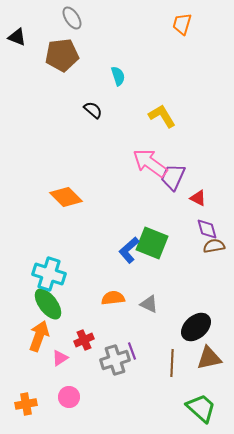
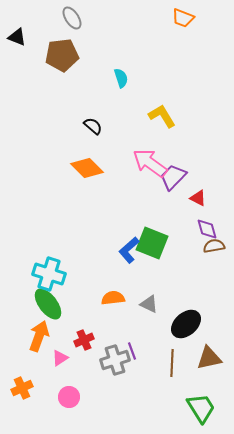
orange trapezoid: moved 1 px right, 6 px up; rotated 85 degrees counterclockwise
cyan semicircle: moved 3 px right, 2 px down
black semicircle: moved 16 px down
purple trapezoid: rotated 20 degrees clockwise
orange diamond: moved 21 px right, 29 px up
black ellipse: moved 10 px left, 3 px up
orange cross: moved 4 px left, 16 px up; rotated 15 degrees counterclockwise
green trapezoid: rotated 16 degrees clockwise
